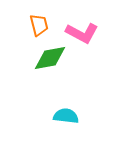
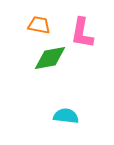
orange trapezoid: rotated 65 degrees counterclockwise
pink L-shape: rotated 72 degrees clockwise
